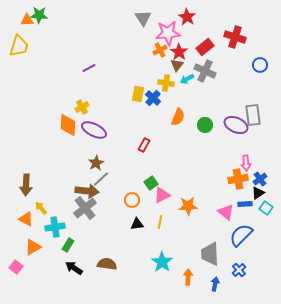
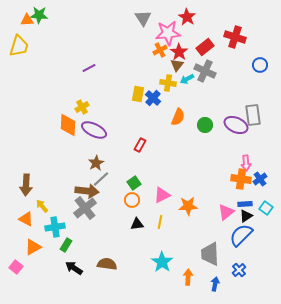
yellow cross at (166, 83): moved 2 px right
red rectangle at (144, 145): moved 4 px left
orange cross at (238, 179): moved 3 px right; rotated 18 degrees clockwise
green square at (151, 183): moved 17 px left
black triangle at (258, 193): moved 12 px left, 23 px down
yellow arrow at (41, 208): moved 1 px right, 2 px up
pink triangle at (226, 212): rotated 42 degrees clockwise
green rectangle at (68, 245): moved 2 px left
